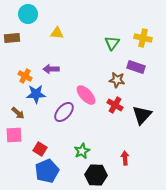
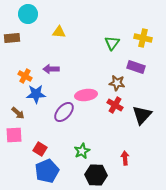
yellow triangle: moved 2 px right, 1 px up
brown star: moved 3 px down
pink ellipse: rotated 55 degrees counterclockwise
